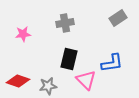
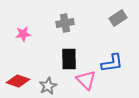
black rectangle: rotated 15 degrees counterclockwise
gray star: rotated 18 degrees counterclockwise
